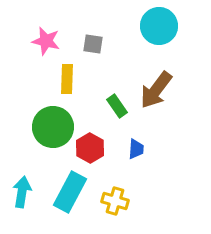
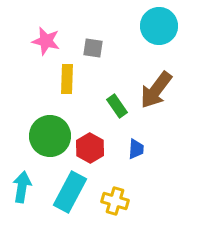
gray square: moved 4 px down
green circle: moved 3 px left, 9 px down
cyan arrow: moved 5 px up
